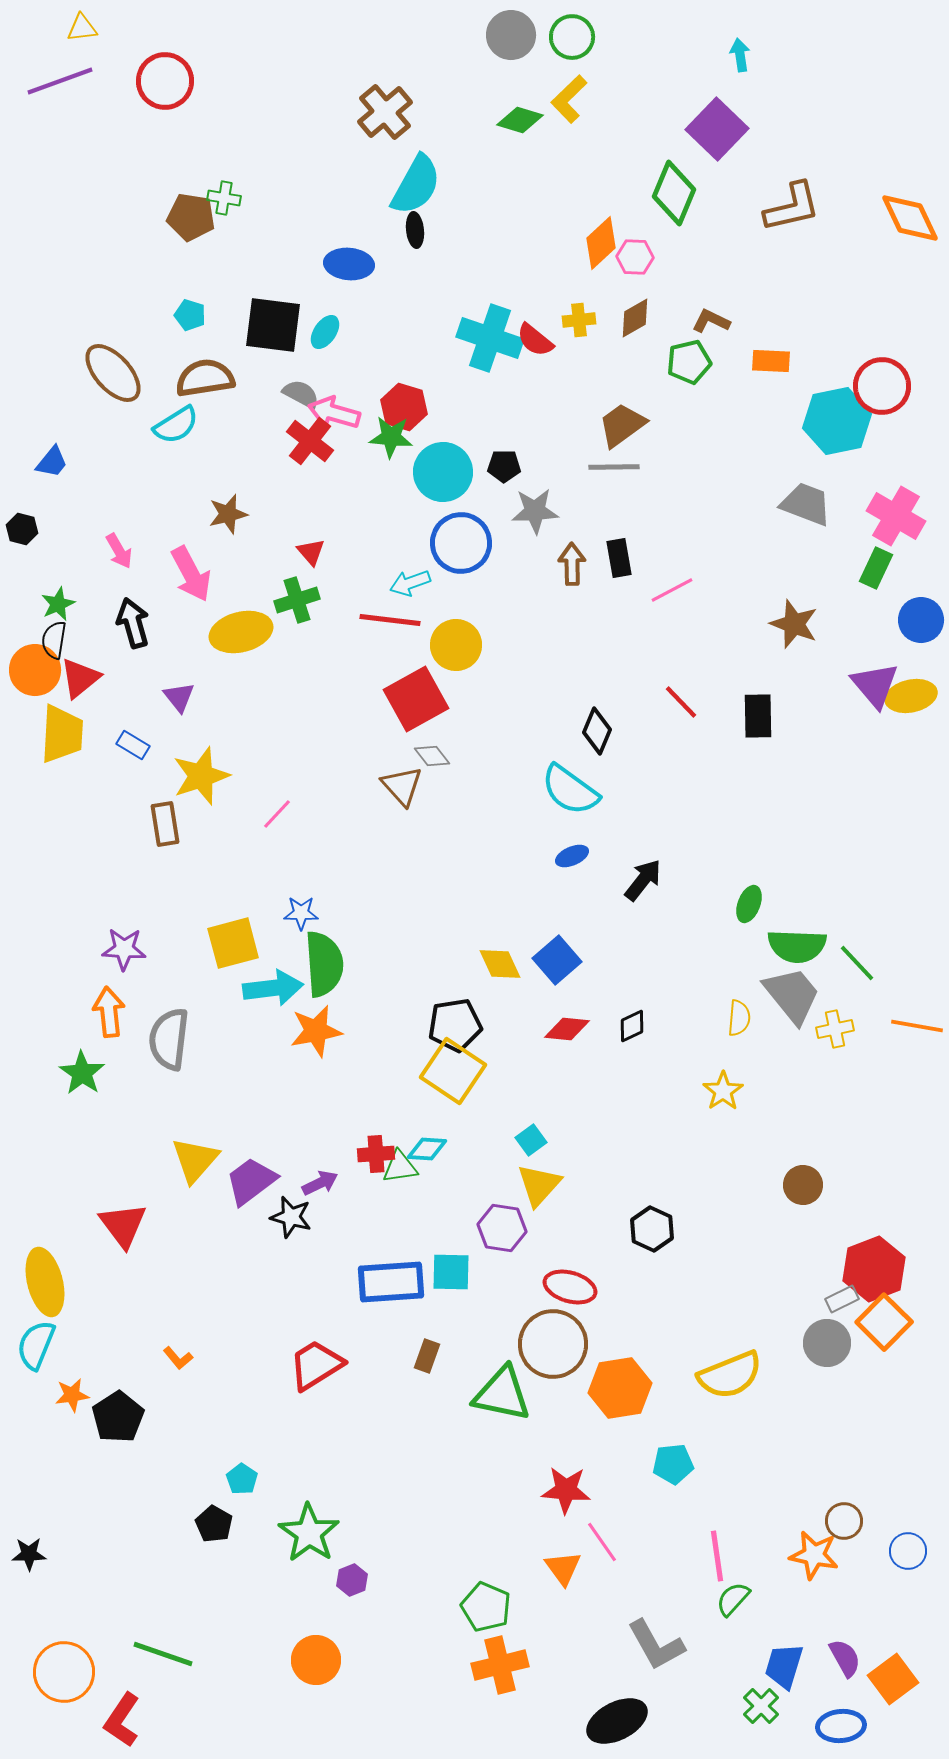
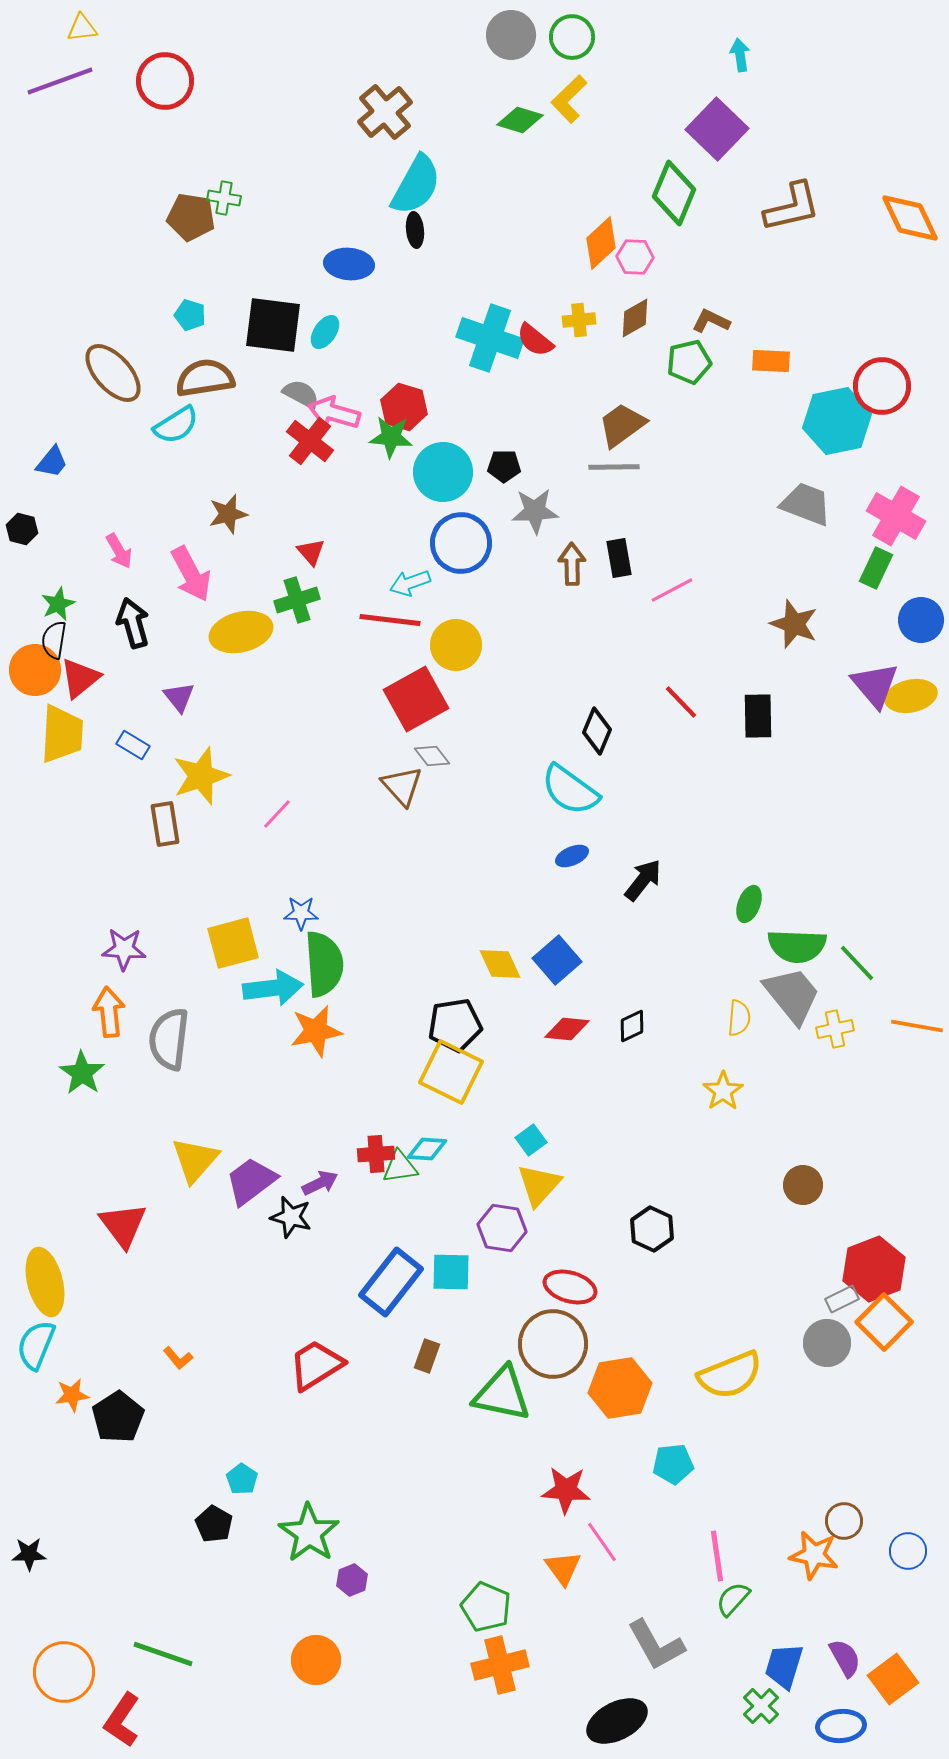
yellow square at (453, 1071): moved 2 px left, 1 px down; rotated 8 degrees counterclockwise
blue rectangle at (391, 1282): rotated 48 degrees counterclockwise
